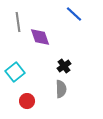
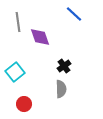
red circle: moved 3 px left, 3 px down
